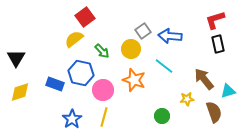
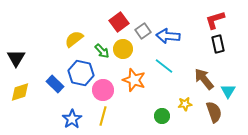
red square: moved 34 px right, 5 px down
blue arrow: moved 2 px left
yellow circle: moved 8 px left
blue rectangle: rotated 24 degrees clockwise
cyan triangle: rotated 42 degrees counterclockwise
yellow star: moved 2 px left, 5 px down
yellow line: moved 1 px left, 1 px up
